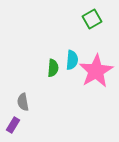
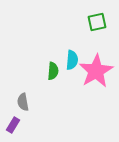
green square: moved 5 px right, 3 px down; rotated 18 degrees clockwise
green semicircle: moved 3 px down
